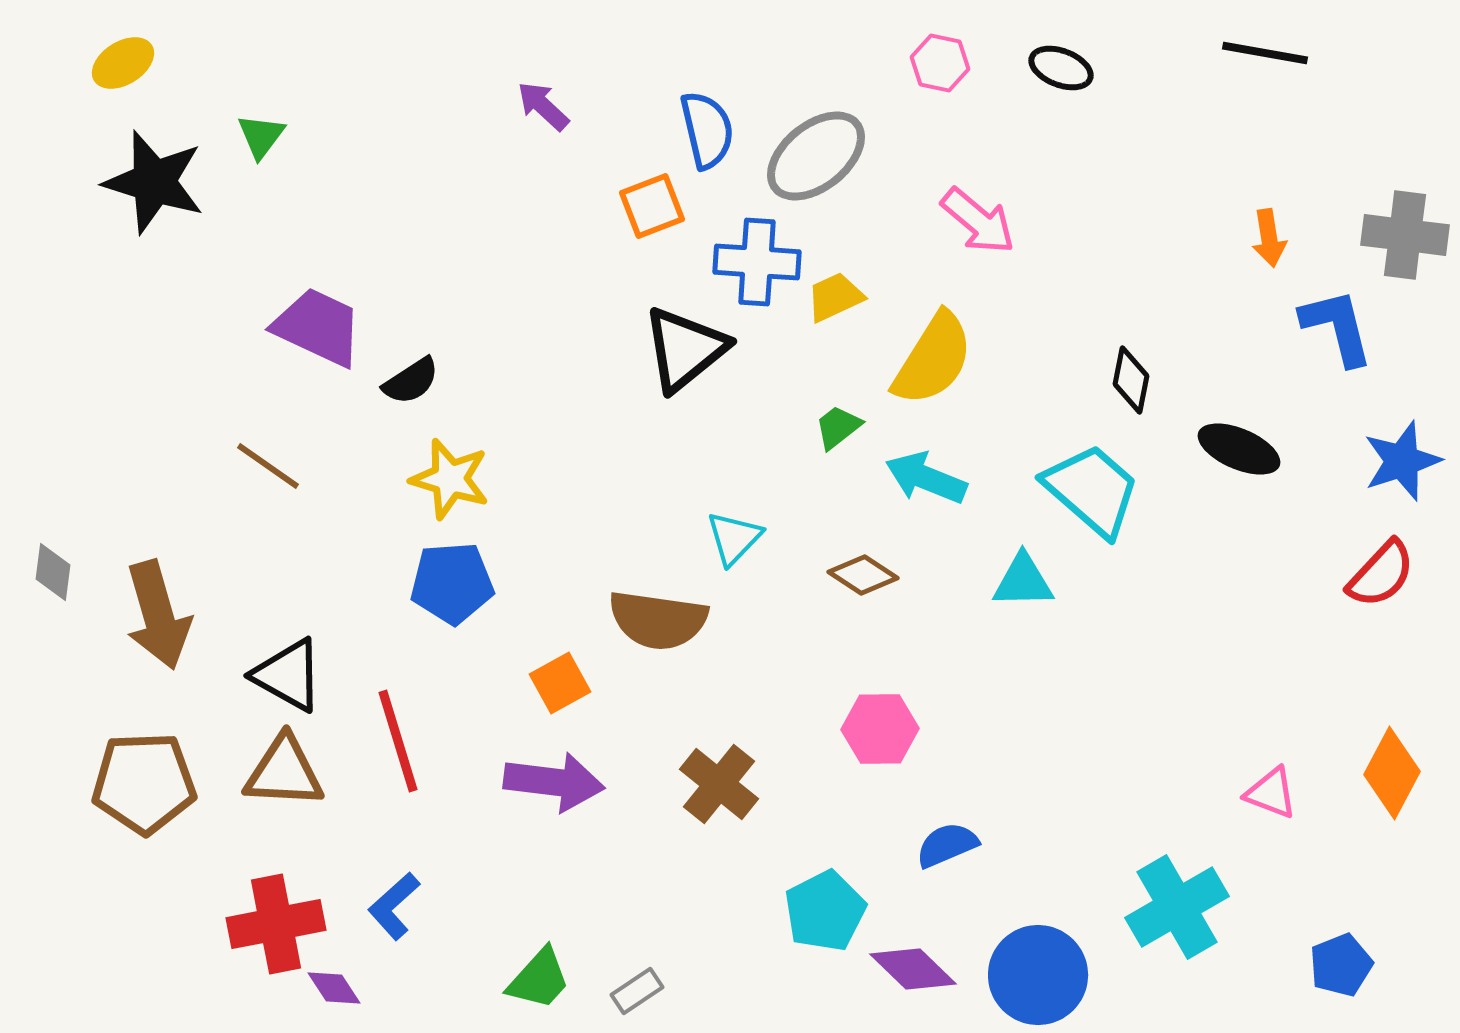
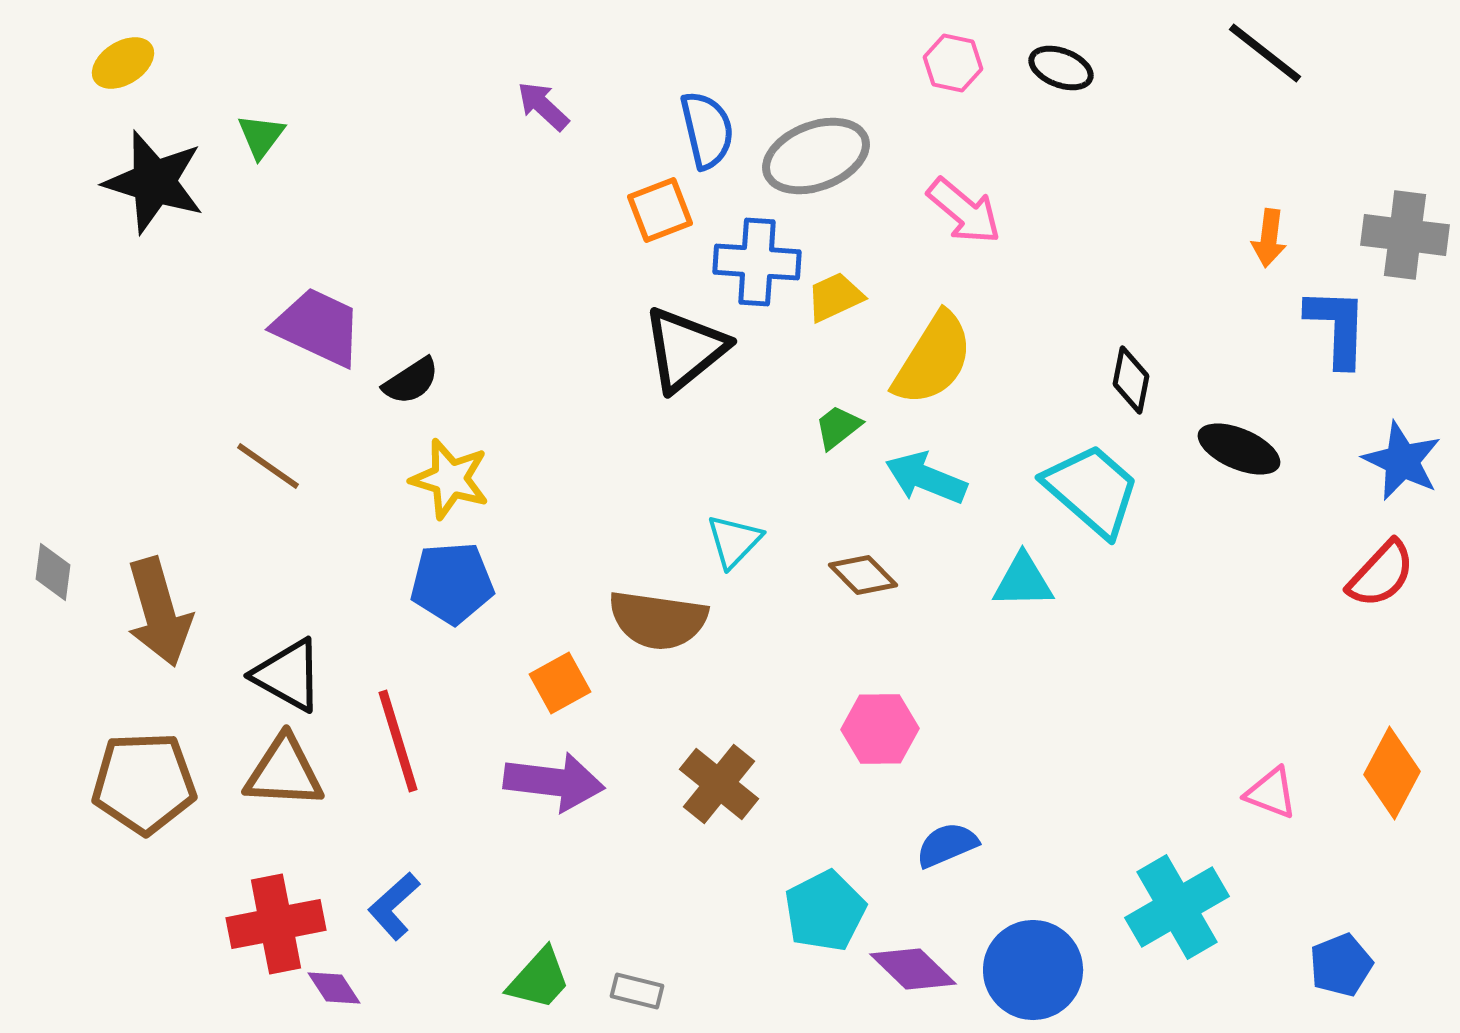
black line at (1265, 53): rotated 28 degrees clockwise
pink hexagon at (940, 63): moved 13 px right
gray ellipse at (816, 156): rotated 18 degrees clockwise
orange square at (652, 206): moved 8 px right, 4 px down
pink arrow at (978, 221): moved 14 px left, 10 px up
orange arrow at (1269, 238): rotated 16 degrees clockwise
blue L-shape at (1337, 327): rotated 16 degrees clockwise
blue star at (1402, 461): rotated 28 degrees counterclockwise
cyan triangle at (734, 538): moved 3 px down
brown diamond at (863, 575): rotated 12 degrees clockwise
brown arrow at (158, 615): moved 1 px right, 3 px up
blue circle at (1038, 975): moved 5 px left, 5 px up
gray rectangle at (637, 991): rotated 48 degrees clockwise
